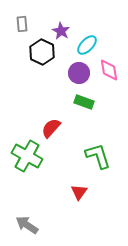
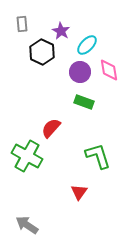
purple circle: moved 1 px right, 1 px up
